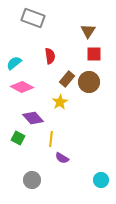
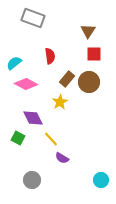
pink diamond: moved 4 px right, 3 px up
purple diamond: rotated 15 degrees clockwise
yellow line: rotated 49 degrees counterclockwise
